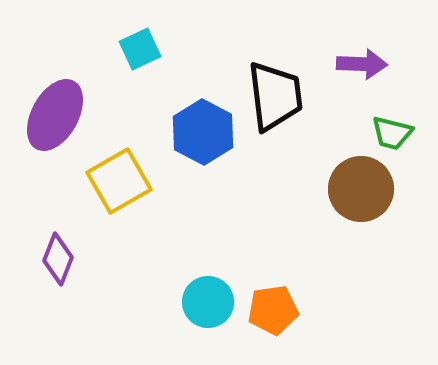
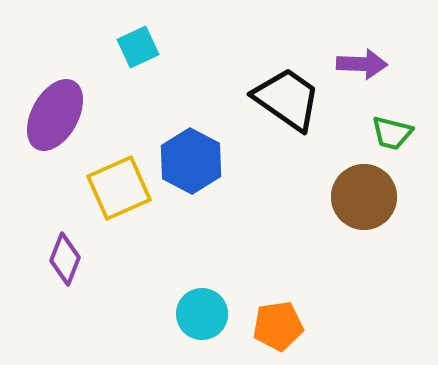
cyan square: moved 2 px left, 2 px up
black trapezoid: moved 12 px right, 3 px down; rotated 48 degrees counterclockwise
blue hexagon: moved 12 px left, 29 px down
yellow square: moved 7 px down; rotated 6 degrees clockwise
brown circle: moved 3 px right, 8 px down
purple diamond: moved 7 px right
cyan circle: moved 6 px left, 12 px down
orange pentagon: moved 5 px right, 16 px down
